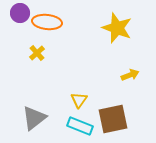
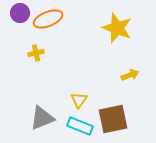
orange ellipse: moved 1 px right, 3 px up; rotated 28 degrees counterclockwise
yellow cross: moved 1 px left; rotated 28 degrees clockwise
gray triangle: moved 8 px right; rotated 16 degrees clockwise
